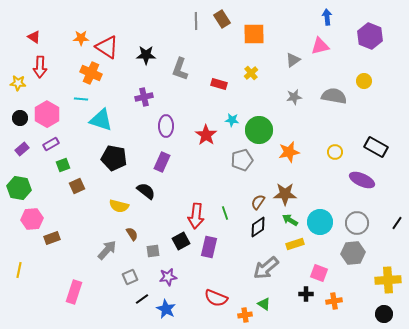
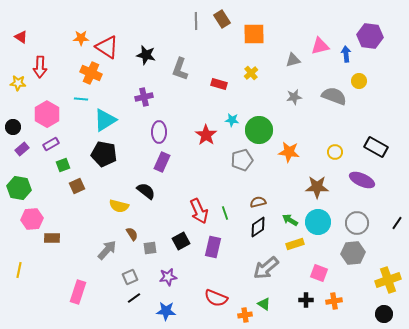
blue arrow at (327, 17): moved 19 px right, 37 px down
purple hexagon at (370, 36): rotated 15 degrees counterclockwise
red triangle at (34, 37): moved 13 px left
black star at (146, 55): rotated 12 degrees clockwise
gray triangle at (293, 60): rotated 21 degrees clockwise
yellow circle at (364, 81): moved 5 px left
gray semicircle at (334, 96): rotated 10 degrees clockwise
black circle at (20, 118): moved 7 px left, 9 px down
cyan triangle at (101, 120): moved 4 px right; rotated 50 degrees counterclockwise
purple ellipse at (166, 126): moved 7 px left, 6 px down
orange star at (289, 152): rotated 20 degrees clockwise
black pentagon at (114, 158): moved 10 px left, 4 px up
brown star at (285, 194): moved 32 px right, 7 px up
brown semicircle at (258, 202): rotated 42 degrees clockwise
red arrow at (196, 216): moved 3 px right, 5 px up; rotated 30 degrees counterclockwise
cyan circle at (320, 222): moved 2 px left
brown rectangle at (52, 238): rotated 21 degrees clockwise
purple rectangle at (209, 247): moved 4 px right
gray square at (153, 251): moved 3 px left, 3 px up
yellow cross at (388, 280): rotated 15 degrees counterclockwise
pink rectangle at (74, 292): moved 4 px right
black cross at (306, 294): moved 6 px down
black line at (142, 299): moved 8 px left, 1 px up
blue star at (166, 309): moved 2 px down; rotated 24 degrees counterclockwise
